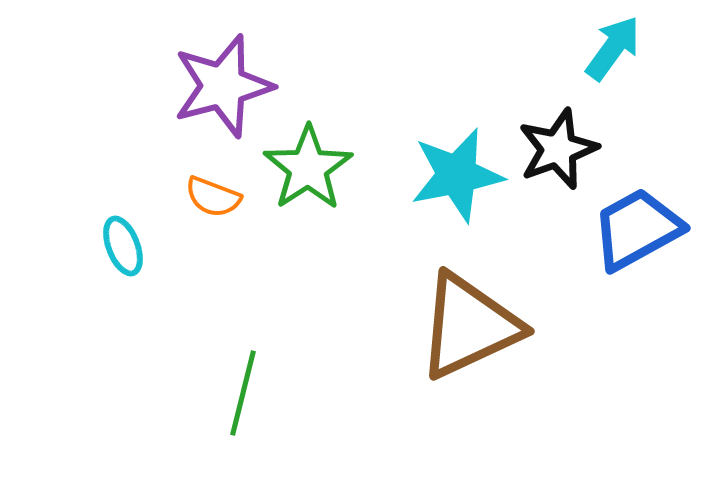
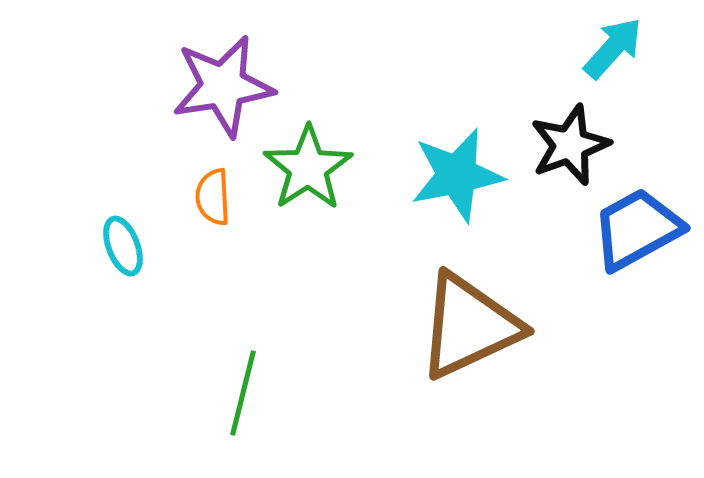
cyan arrow: rotated 6 degrees clockwise
purple star: rotated 6 degrees clockwise
black star: moved 12 px right, 4 px up
orange semicircle: rotated 66 degrees clockwise
